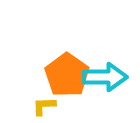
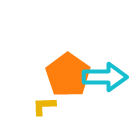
orange pentagon: moved 1 px right
